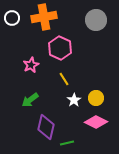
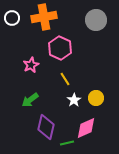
yellow line: moved 1 px right
pink diamond: moved 10 px left, 6 px down; rotated 50 degrees counterclockwise
